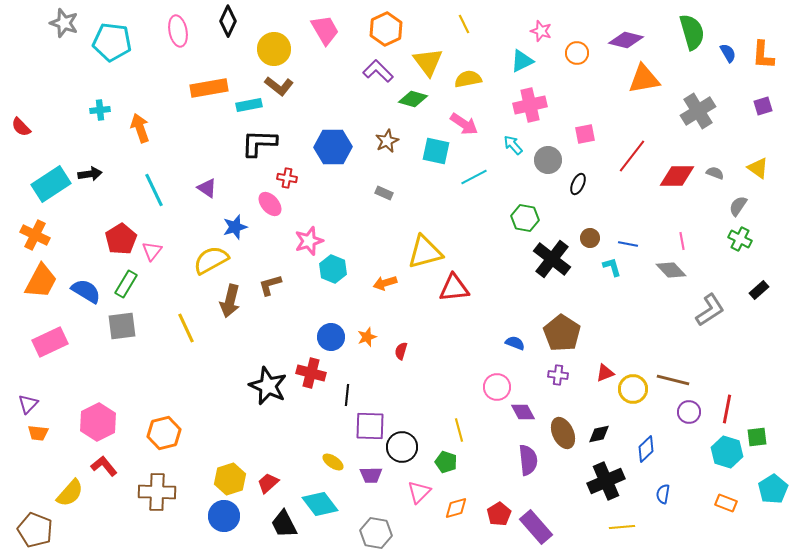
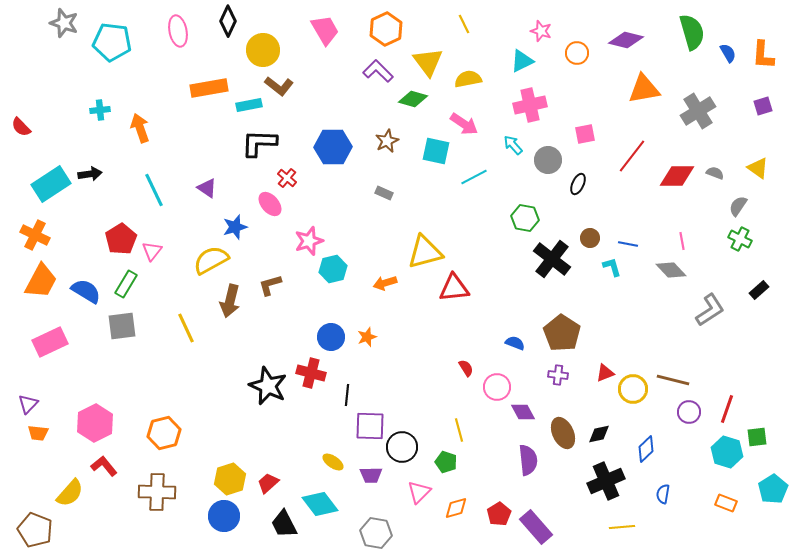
yellow circle at (274, 49): moved 11 px left, 1 px down
orange triangle at (644, 79): moved 10 px down
red cross at (287, 178): rotated 30 degrees clockwise
cyan hexagon at (333, 269): rotated 24 degrees clockwise
red semicircle at (401, 351): moved 65 px right, 17 px down; rotated 132 degrees clockwise
red line at (727, 409): rotated 8 degrees clockwise
pink hexagon at (98, 422): moved 3 px left, 1 px down
